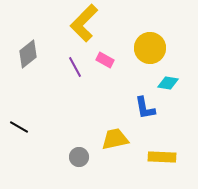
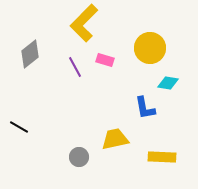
gray diamond: moved 2 px right
pink rectangle: rotated 12 degrees counterclockwise
